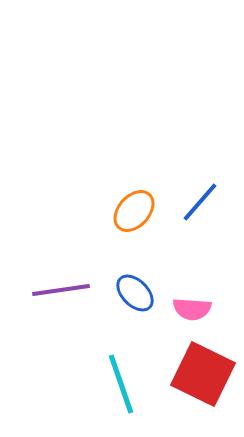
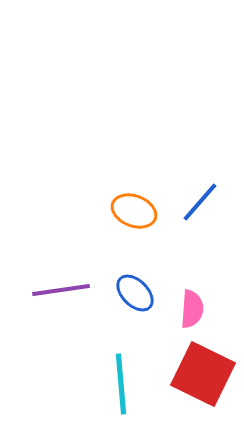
orange ellipse: rotated 69 degrees clockwise
pink semicircle: rotated 90 degrees counterclockwise
cyan line: rotated 14 degrees clockwise
